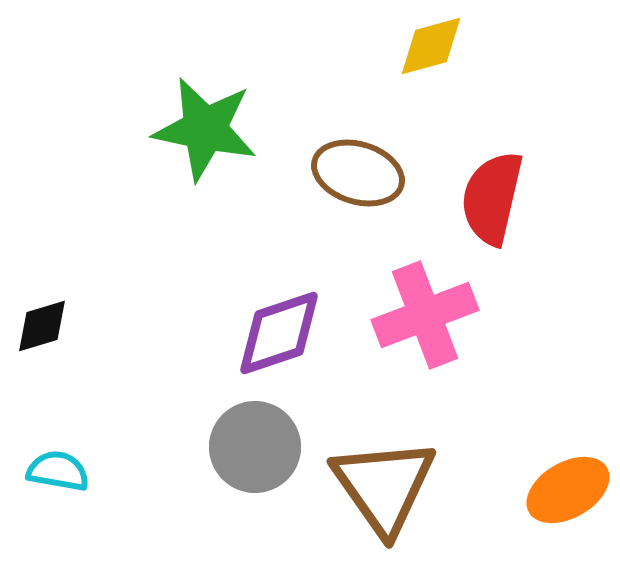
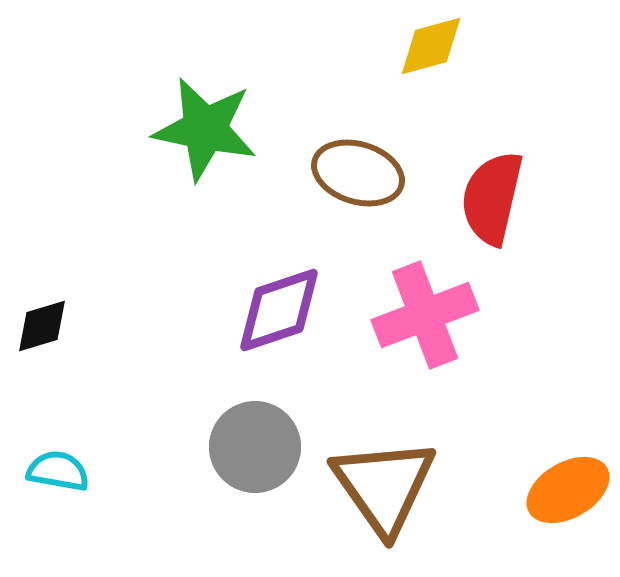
purple diamond: moved 23 px up
